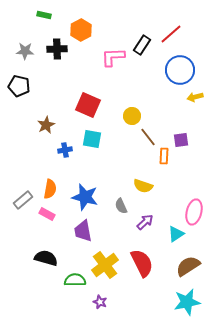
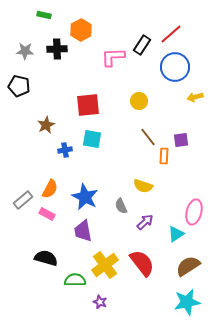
blue circle: moved 5 px left, 3 px up
red square: rotated 30 degrees counterclockwise
yellow circle: moved 7 px right, 15 px up
orange semicircle: rotated 18 degrees clockwise
blue star: rotated 12 degrees clockwise
red semicircle: rotated 12 degrees counterclockwise
